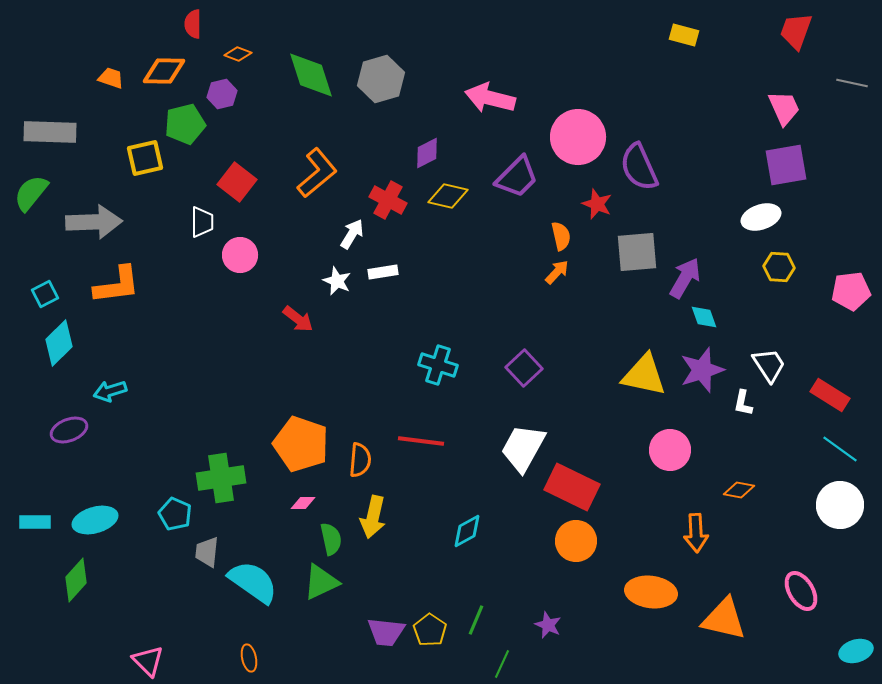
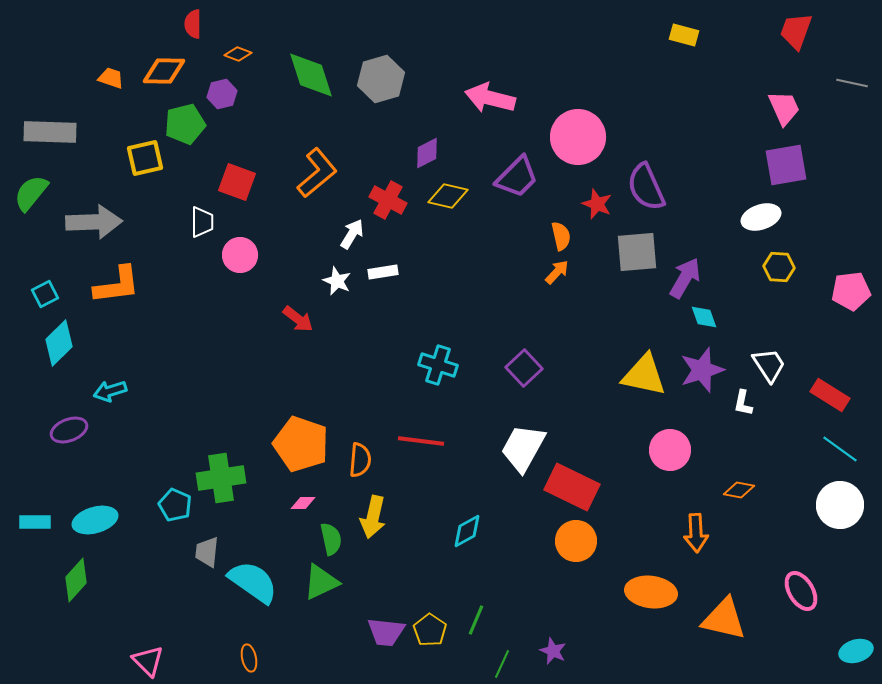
purple semicircle at (639, 167): moved 7 px right, 20 px down
red square at (237, 182): rotated 18 degrees counterclockwise
cyan pentagon at (175, 514): moved 9 px up
purple star at (548, 625): moved 5 px right, 26 px down
